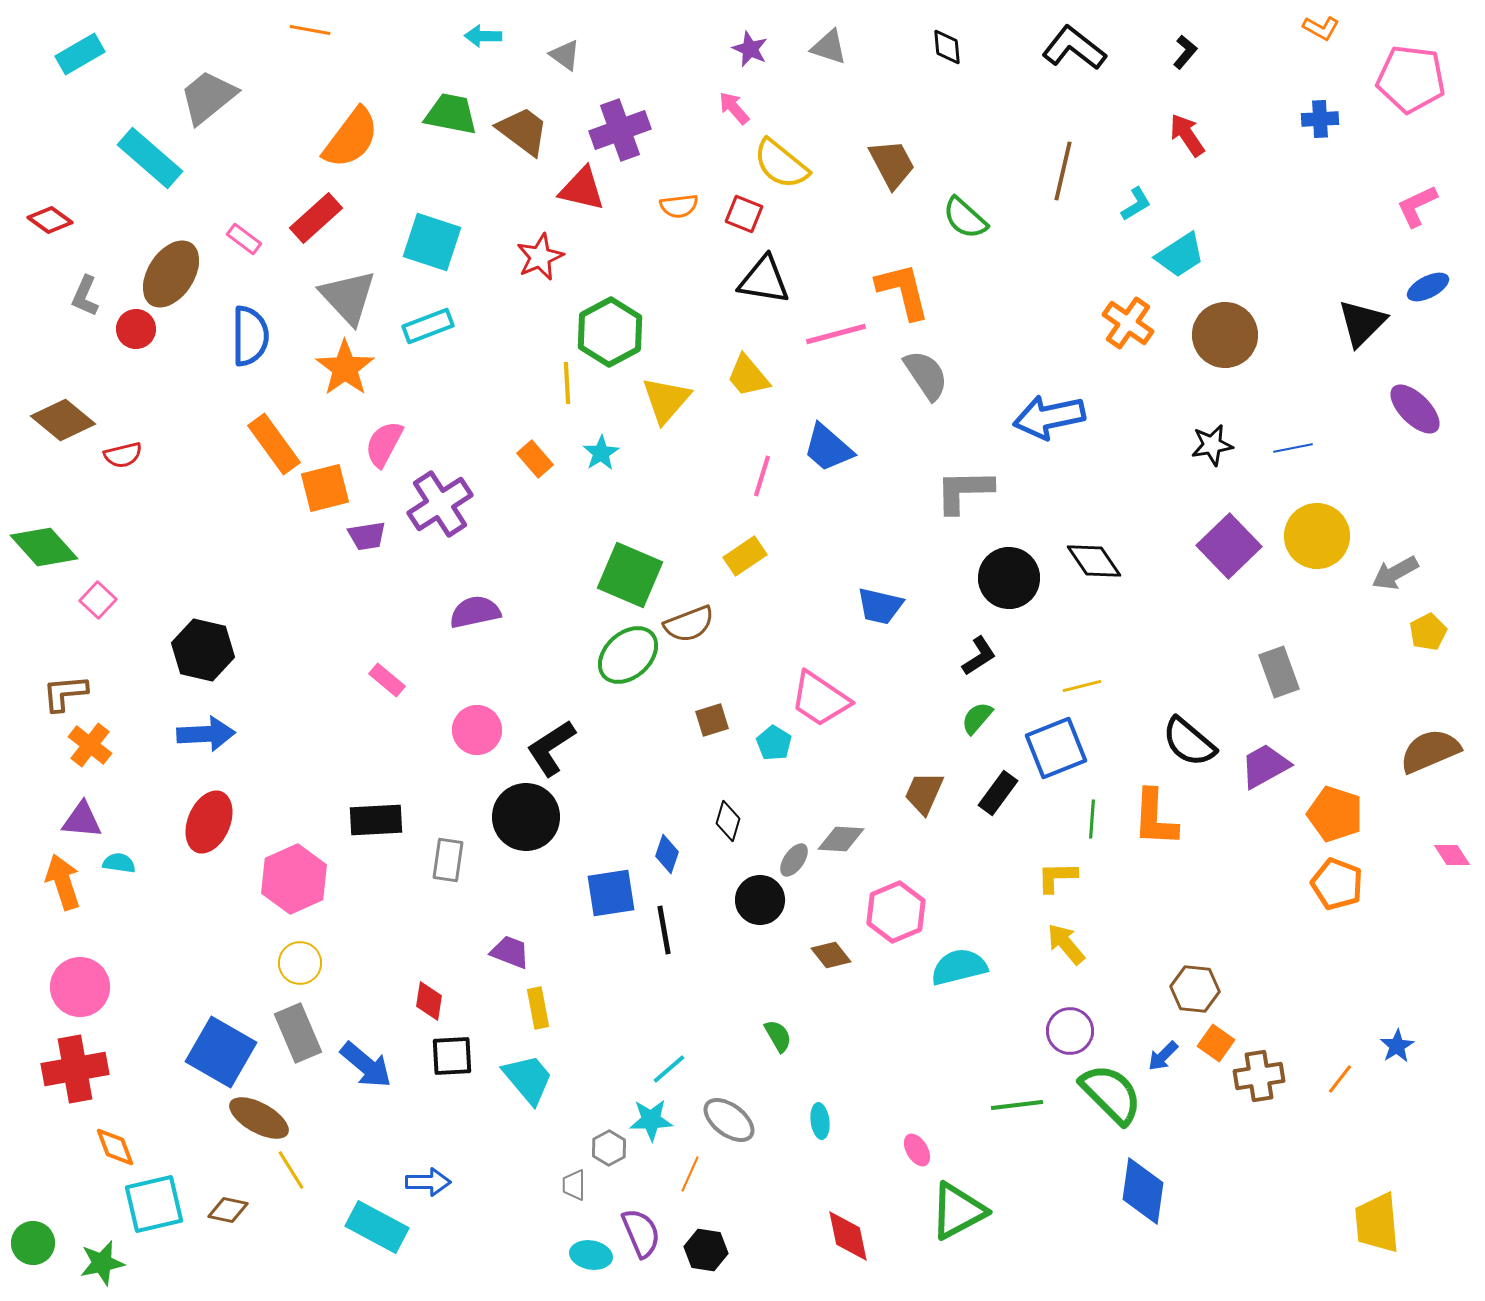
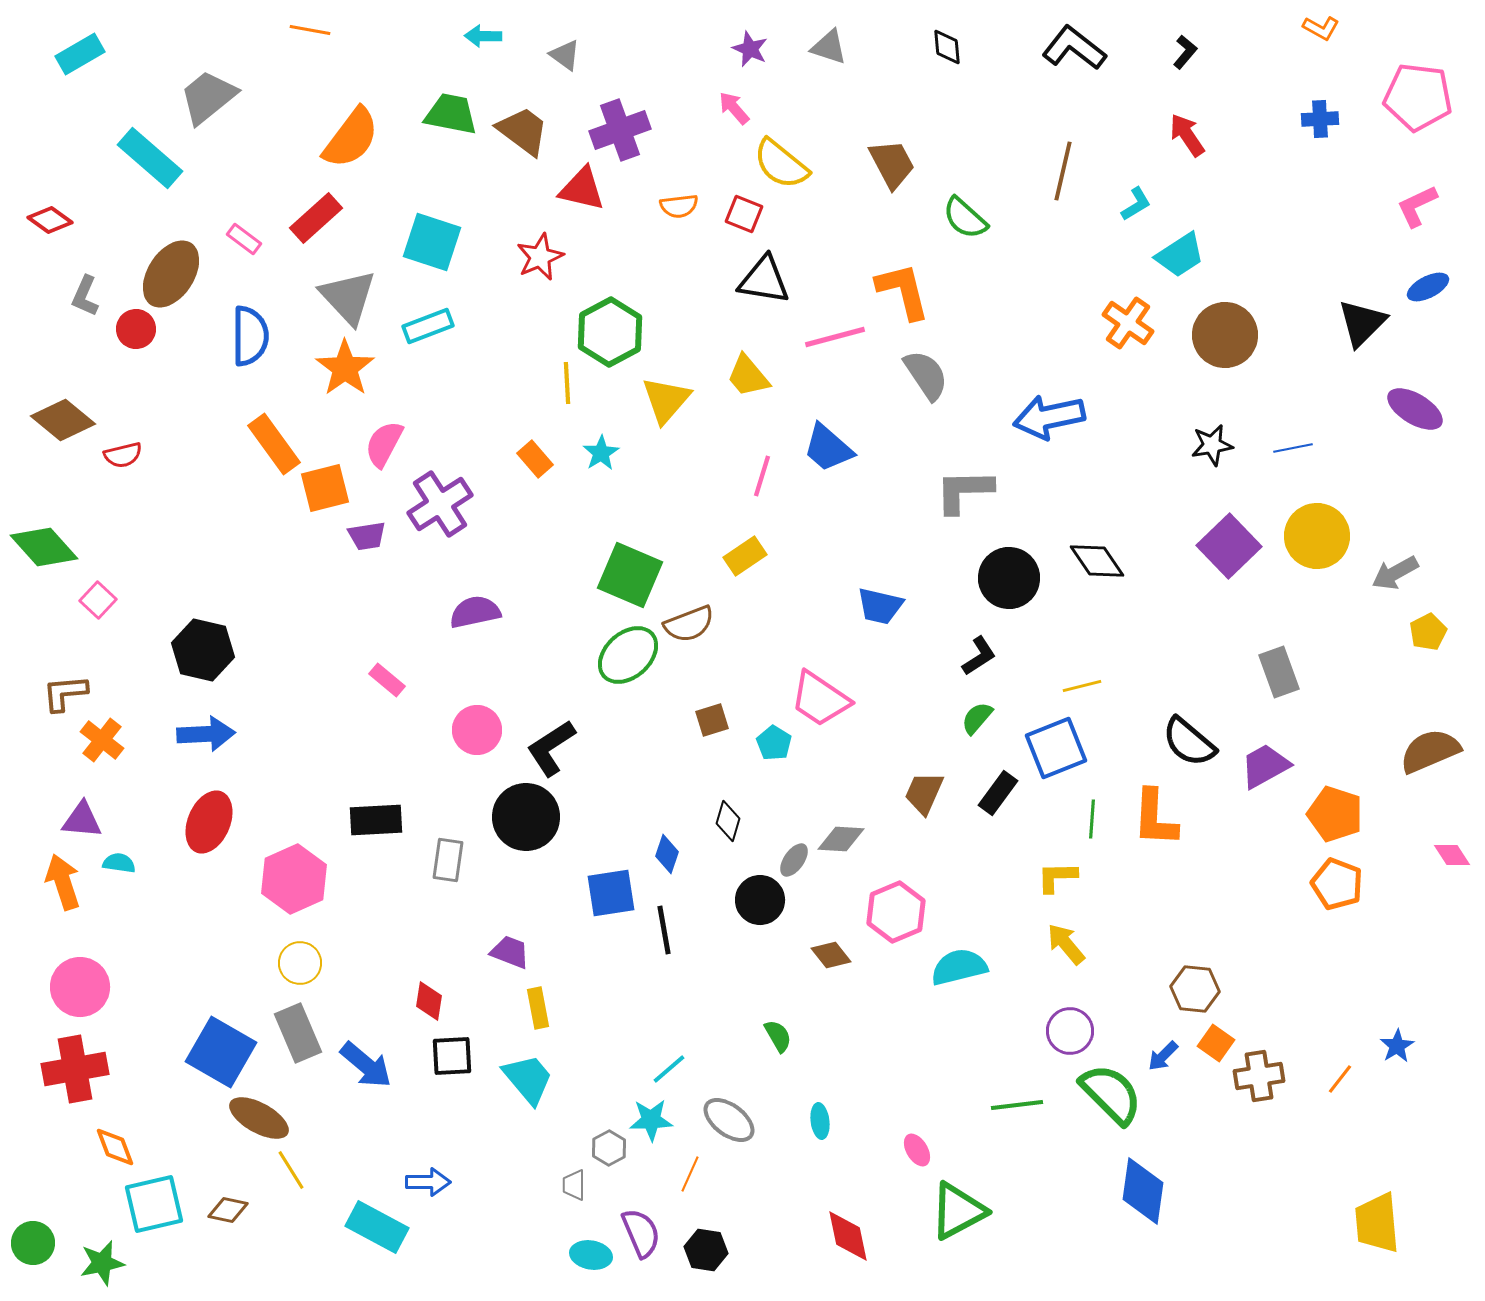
pink pentagon at (1411, 79): moved 7 px right, 18 px down
pink line at (836, 334): moved 1 px left, 3 px down
purple ellipse at (1415, 409): rotated 14 degrees counterclockwise
black diamond at (1094, 561): moved 3 px right
orange cross at (90, 745): moved 12 px right, 5 px up
